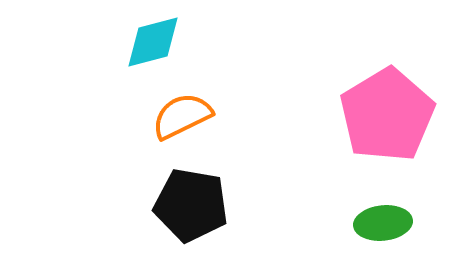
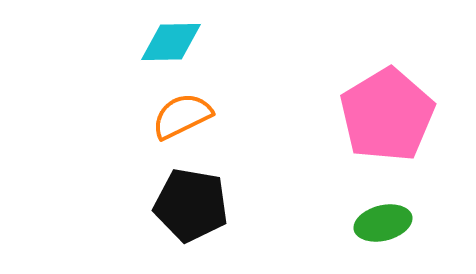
cyan diamond: moved 18 px right; rotated 14 degrees clockwise
green ellipse: rotated 8 degrees counterclockwise
